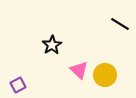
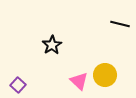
black line: rotated 18 degrees counterclockwise
pink triangle: moved 11 px down
purple square: rotated 21 degrees counterclockwise
